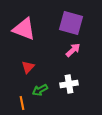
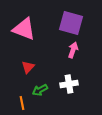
pink arrow: rotated 28 degrees counterclockwise
